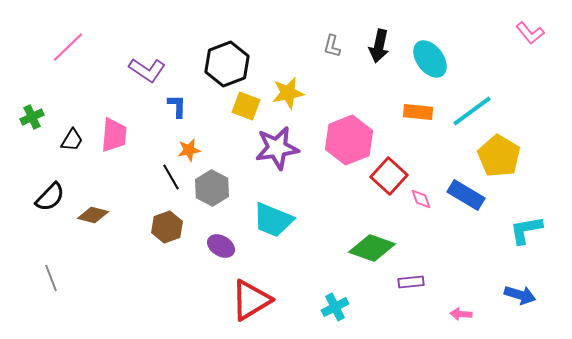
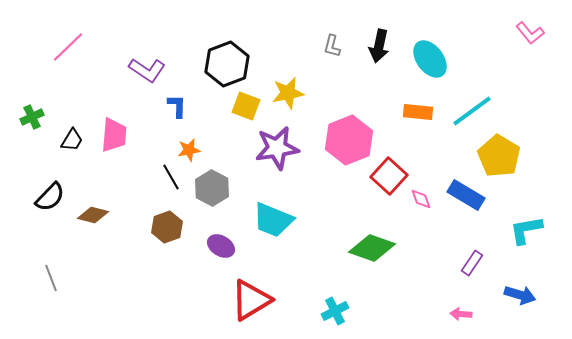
purple rectangle: moved 61 px right, 19 px up; rotated 50 degrees counterclockwise
cyan cross: moved 4 px down
